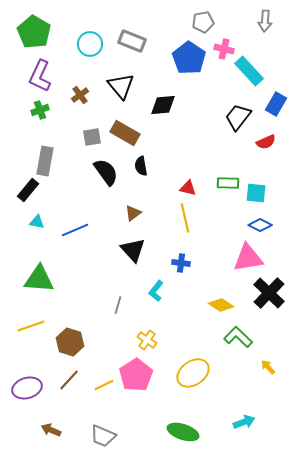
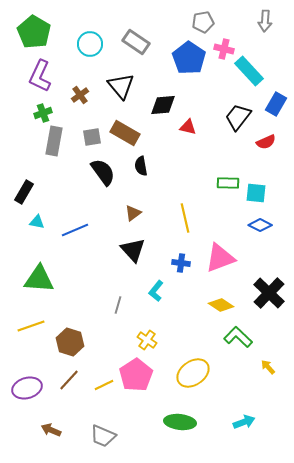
gray rectangle at (132, 41): moved 4 px right, 1 px down; rotated 12 degrees clockwise
green cross at (40, 110): moved 3 px right, 3 px down
gray rectangle at (45, 161): moved 9 px right, 20 px up
black semicircle at (106, 172): moved 3 px left
red triangle at (188, 188): moved 61 px up
black rectangle at (28, 190): moved 4 px left, 2 px down; rotated 10 degrees counterclockwise
pink triangle at (248, 258): moved 28 px left; rotated 12 degrees counterclockwise
green ellipse at (183, 432): moved 3 px left, 10 px up; rotated 12 degrees counterclockwise
